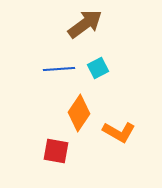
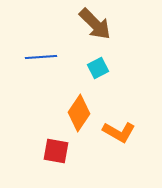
brown arrow: moved 10 px right; rotated 81 degrees clockwise
blue line: moved 18 px left, 12 px up
